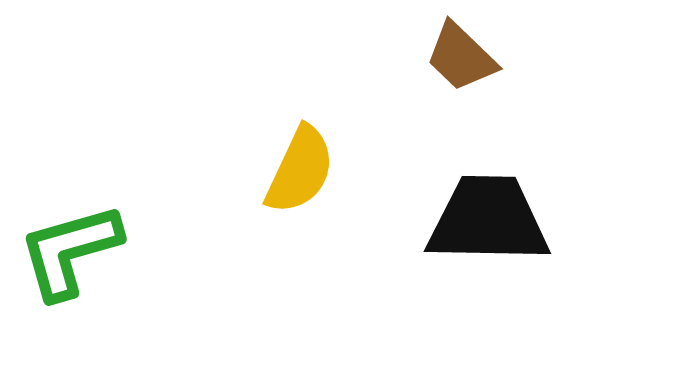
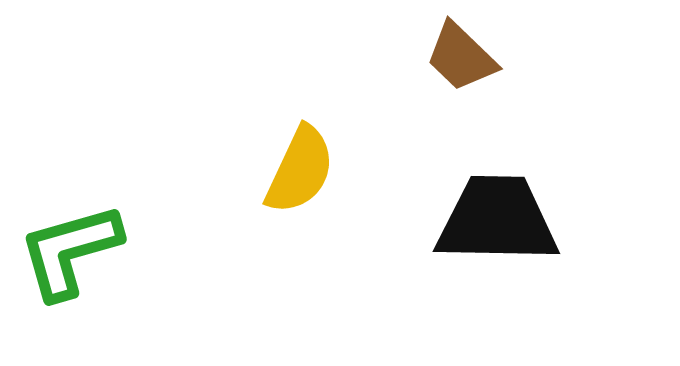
black trapezoid: moved 9 px right
